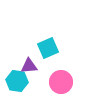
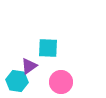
cyan square: rotated 25 degrees clockwise
purple triangle: rotated 30 degrees counterclockwise
